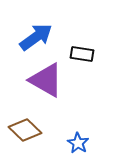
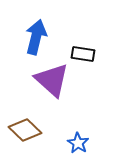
blue arrow: rotated 40 degrees counterclockwise
black rectangle: moved 1 px right
purple triangle: moved 6 px right; rotated 12 degrees clockwise
